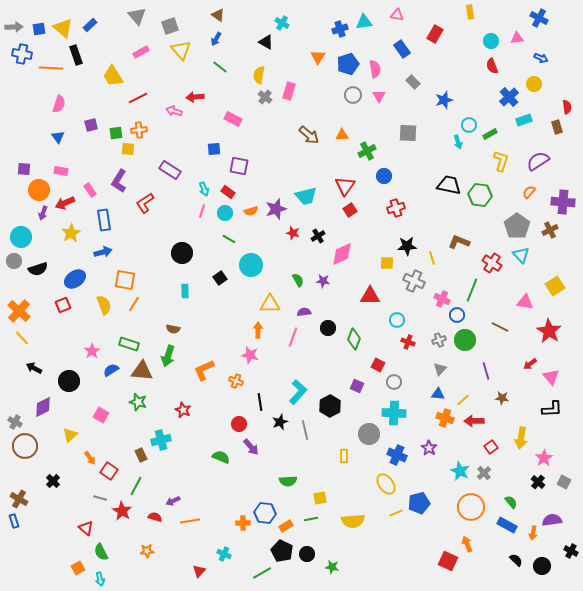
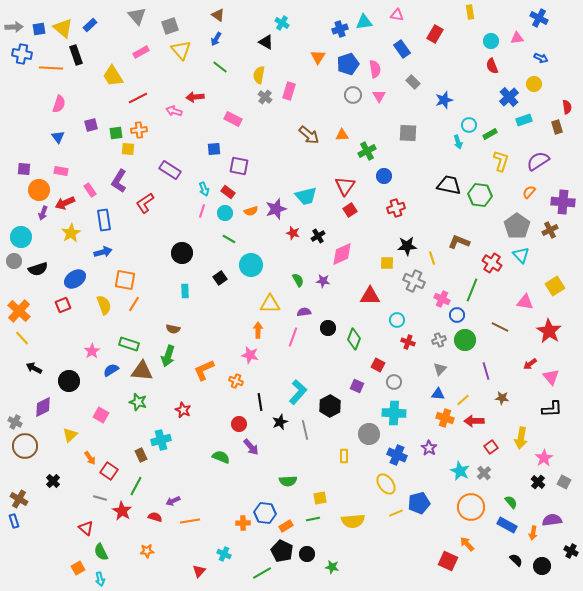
green line at (311, 519): moved 2 px right
orange arrow at (467, 544): rotated 21 degrees counterclockwise
